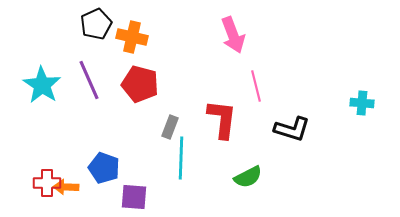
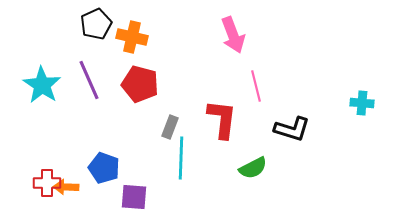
green semicircle: moved 5 px right, 9 px up
